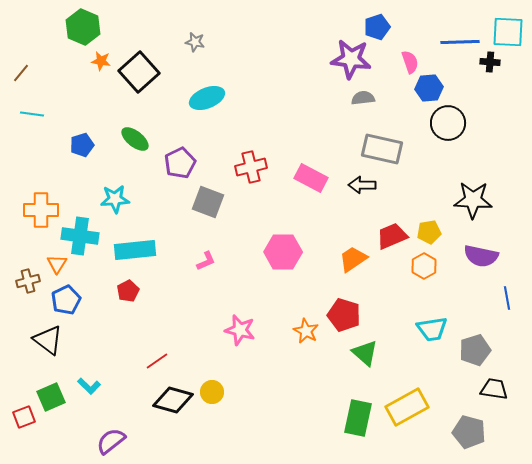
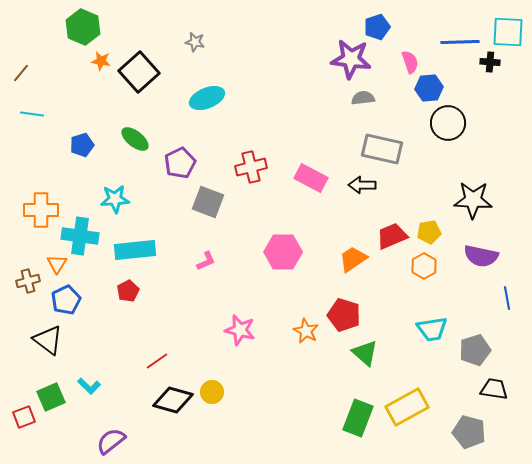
green rectangle at (358, 418): rotated 9 degrees clockwise
